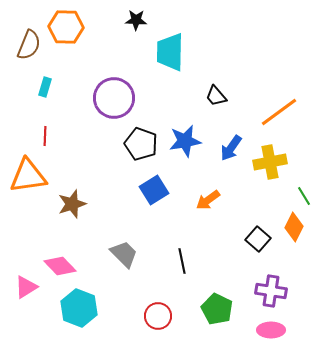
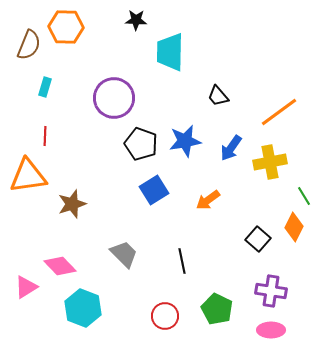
black trapezoid: moved 2 px right
cyan hexagon: moved 4 px right
red circle: moved 7 px right
